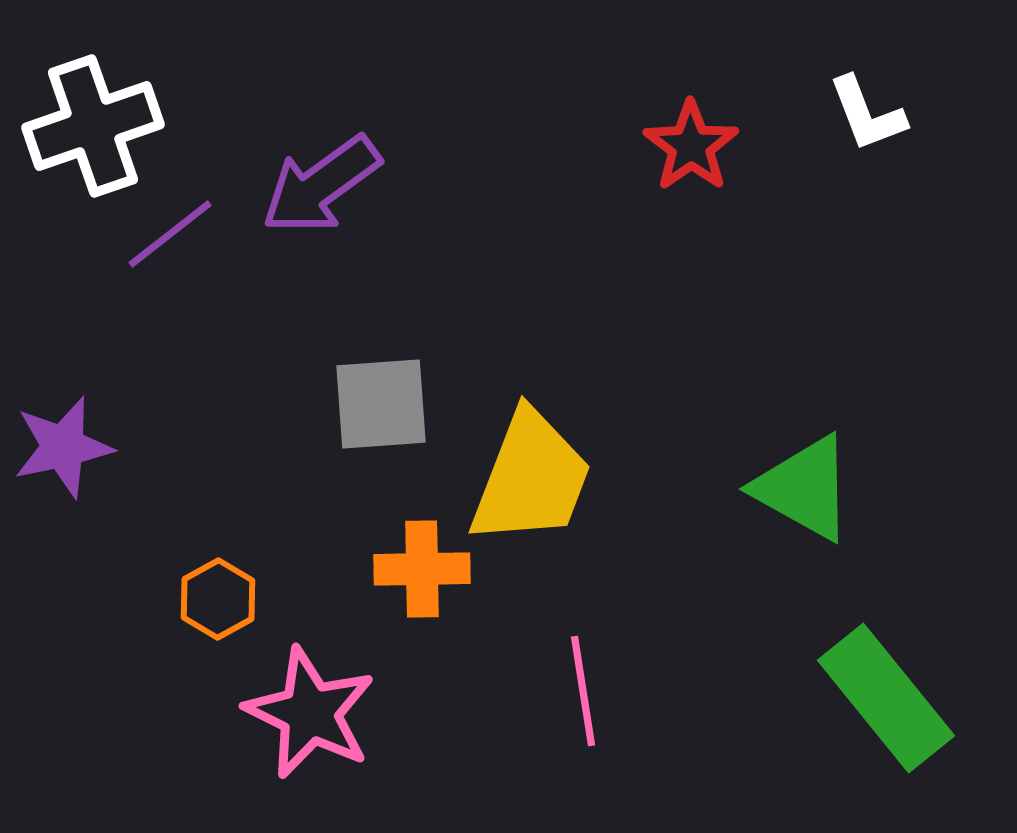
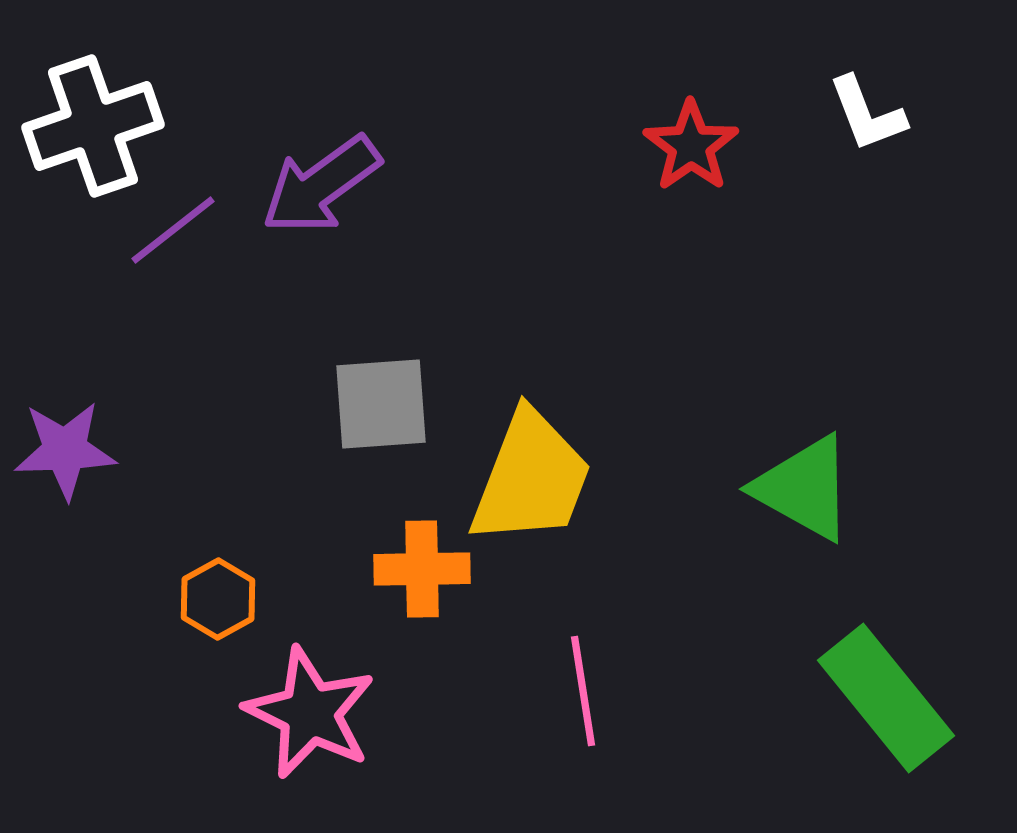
purple line: moved 3 px right, 4 px up
purple star: moved 2 px right, 3 px down; rotated 10 degrees clockwise
